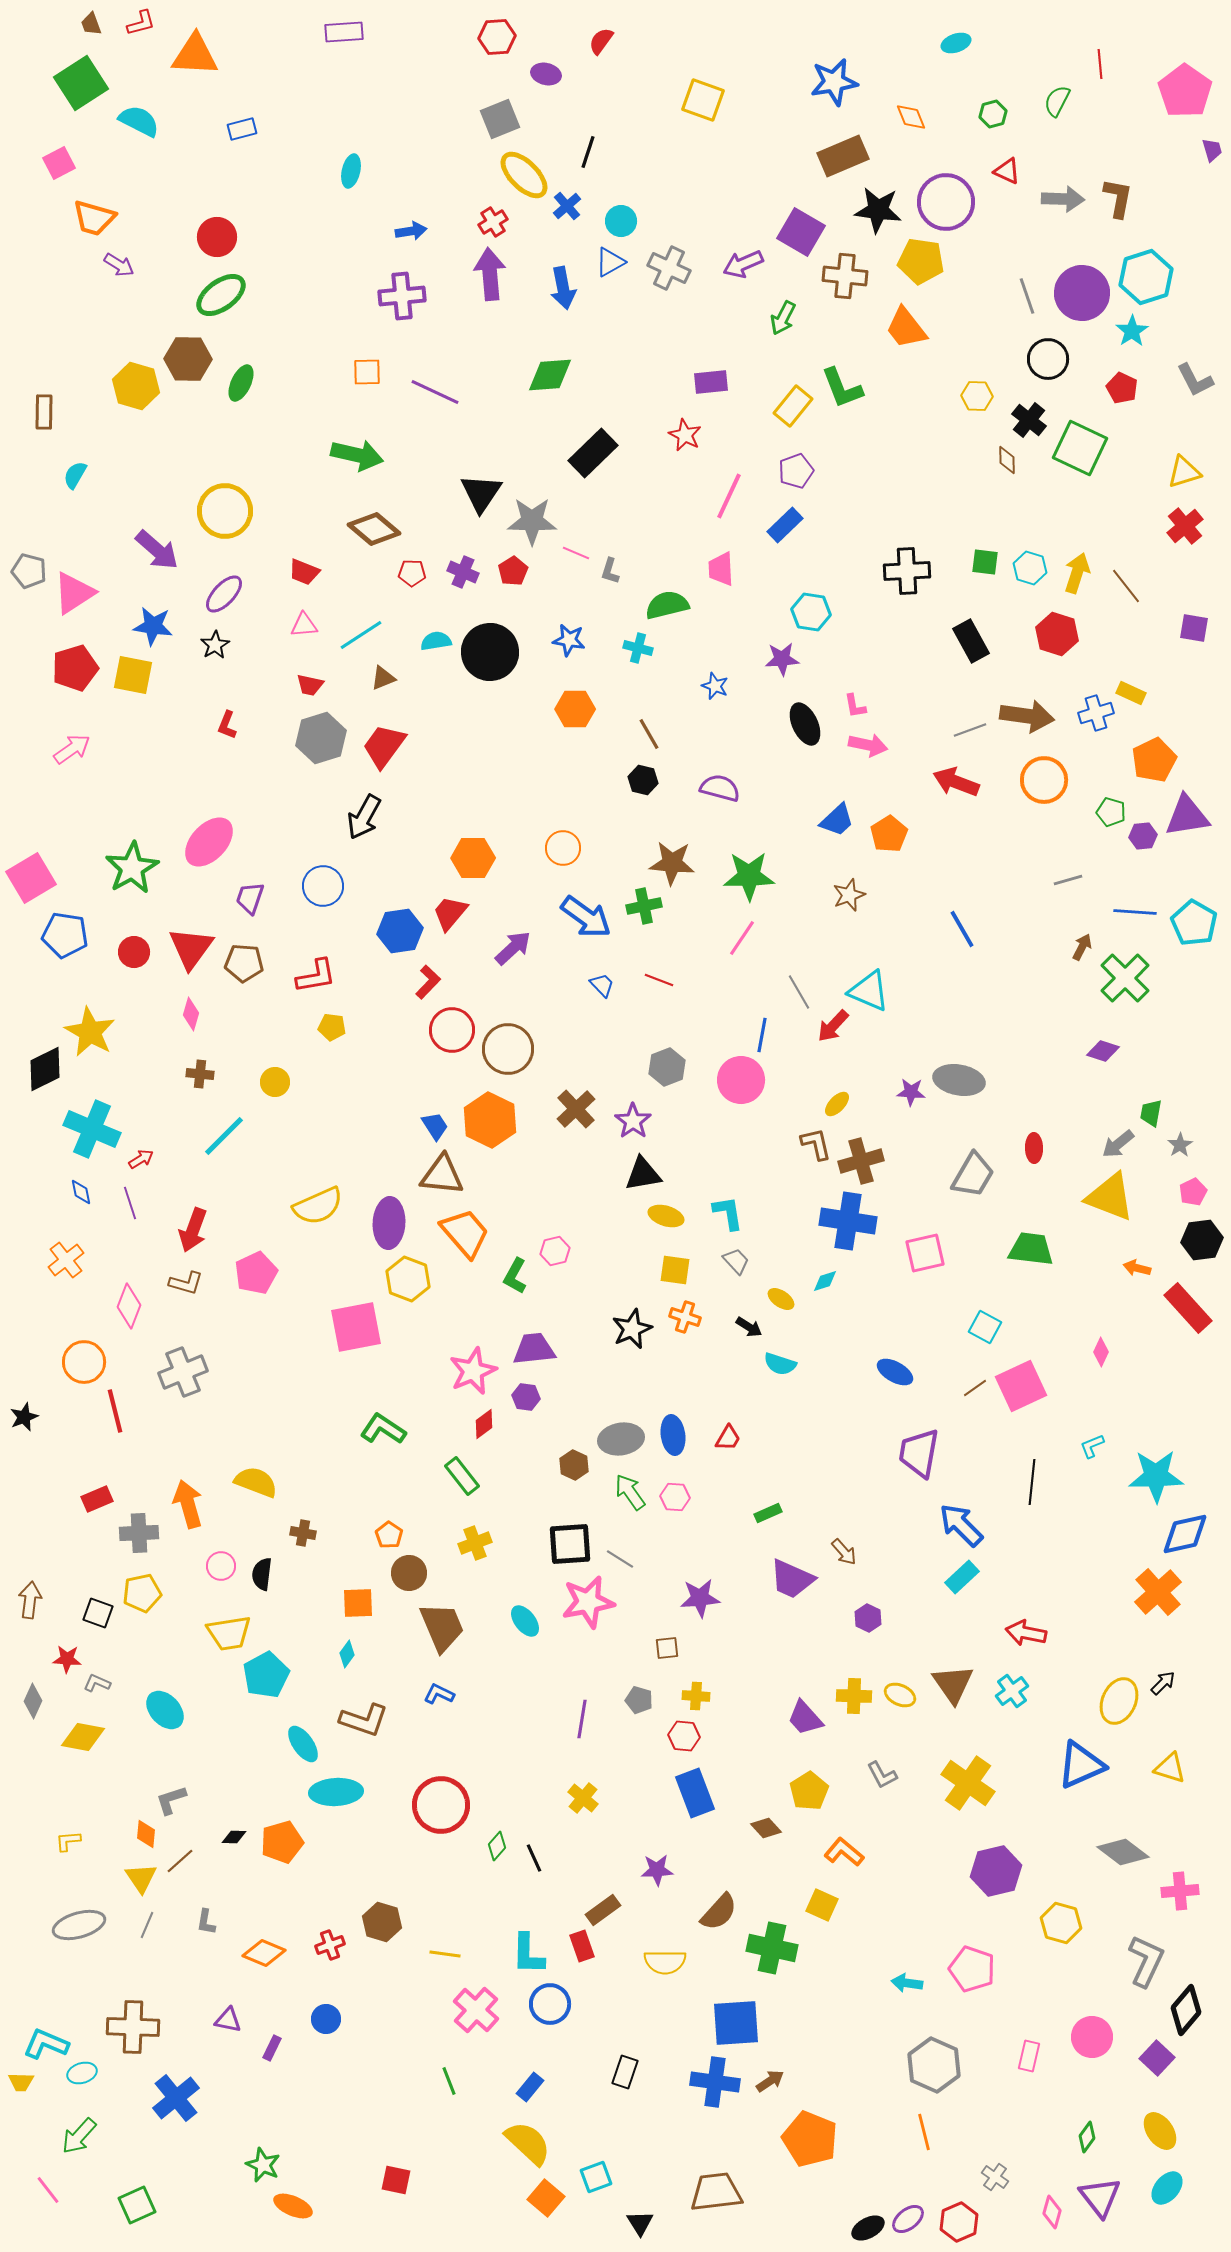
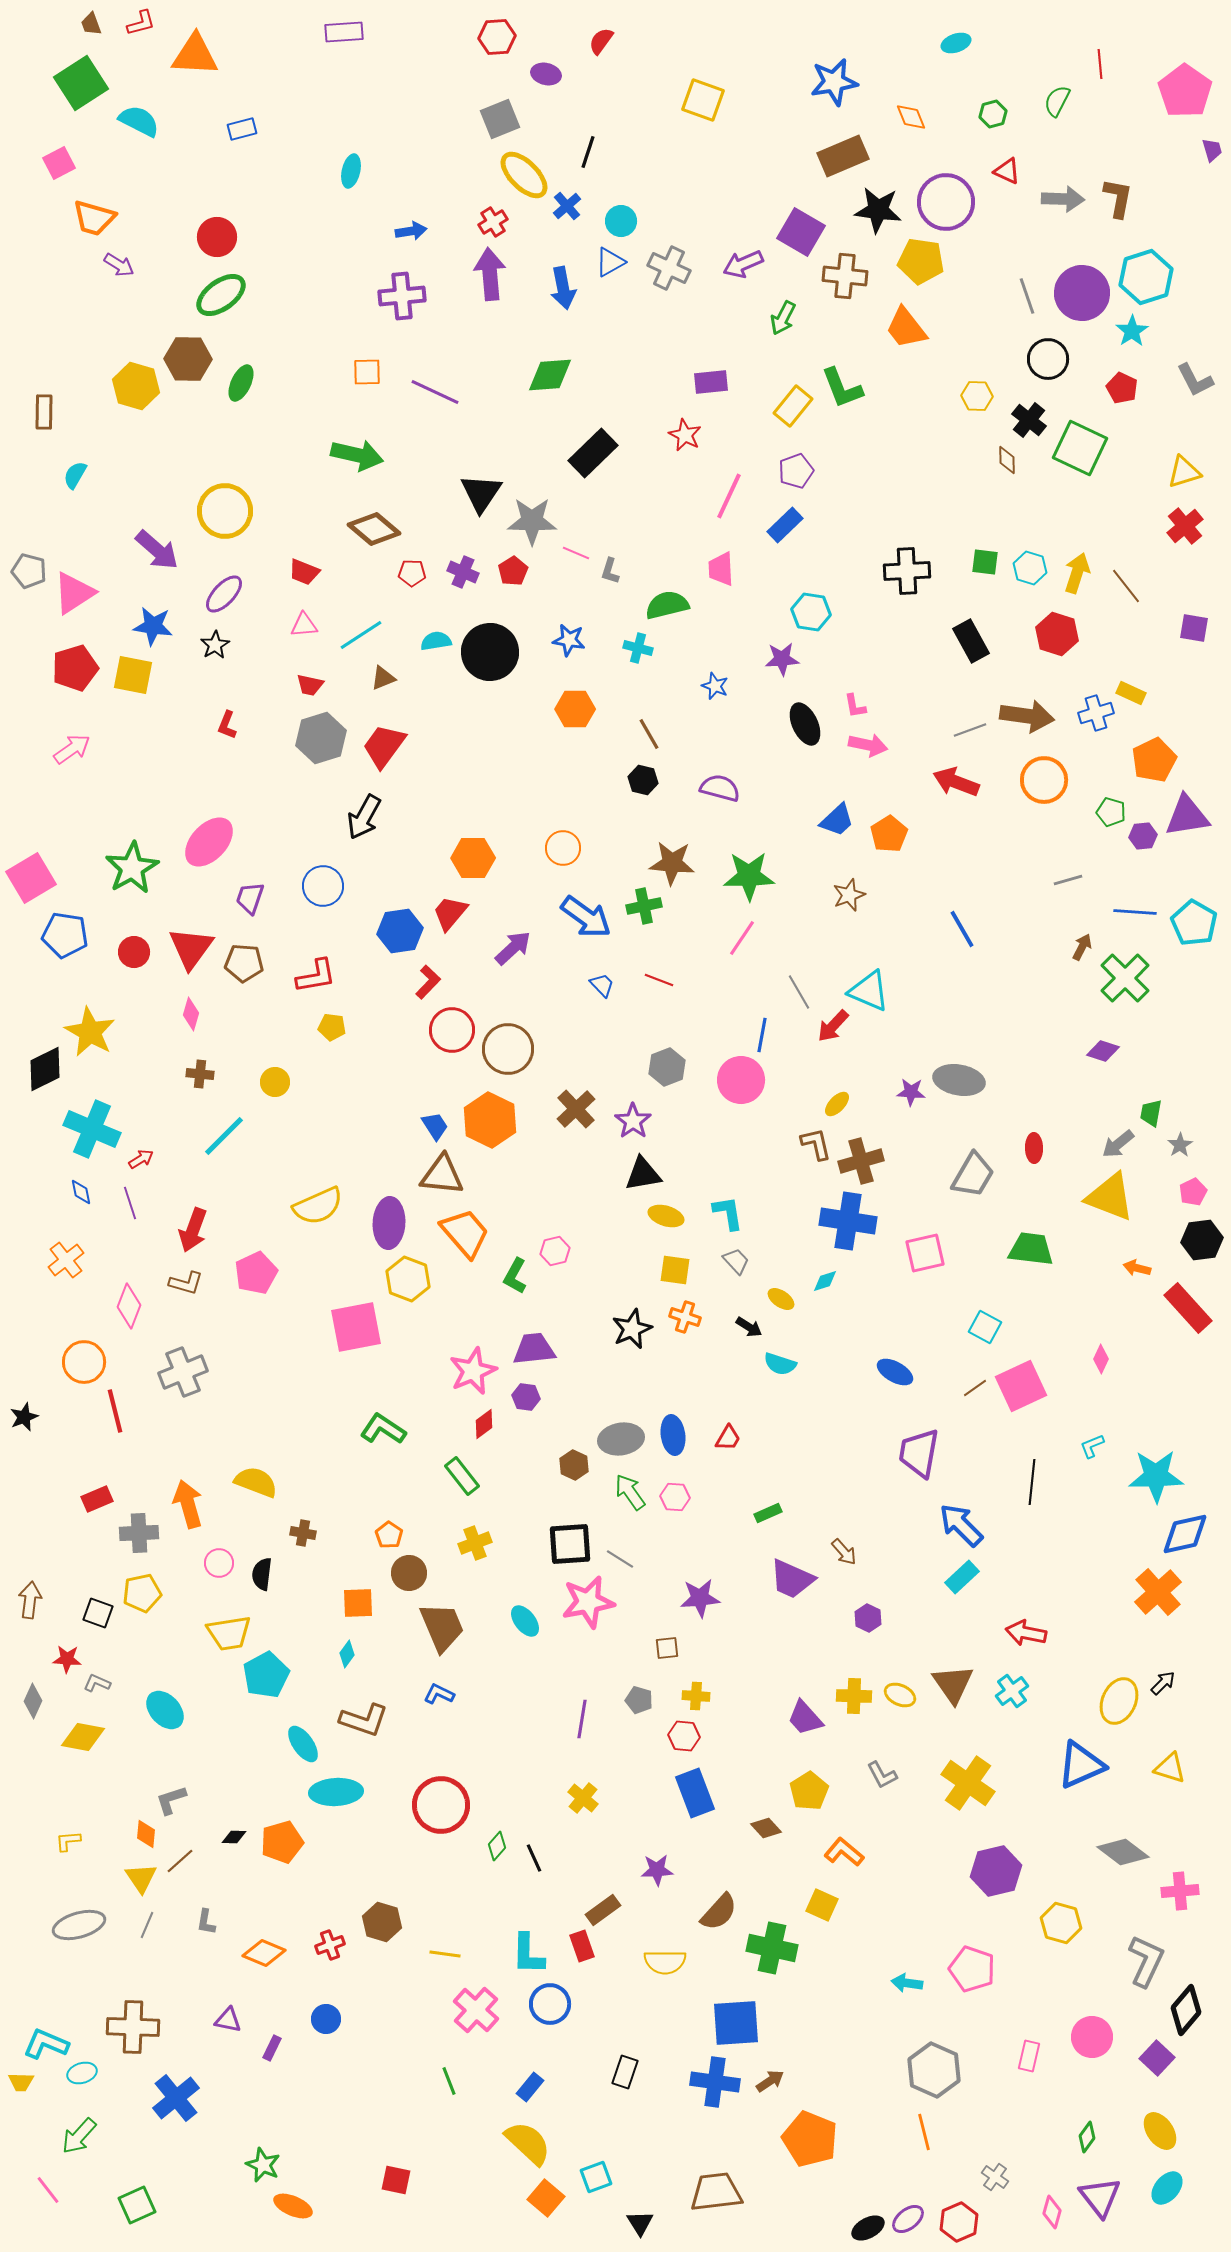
pink diamond at (1101, 1352): moved 7 px down
pink circle at (221, 1566): moved 2 px left, 3 px up
gray hexagon at (934, 2065): moved 5 px down
